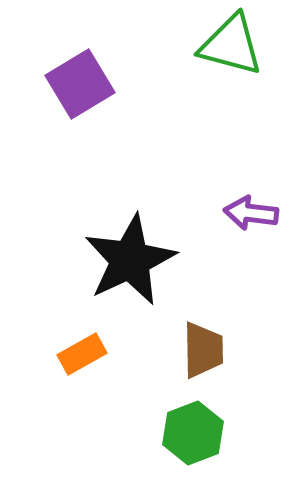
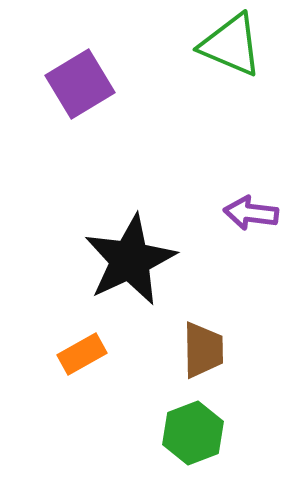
green triangle: rotated 8 degrees clockwise
